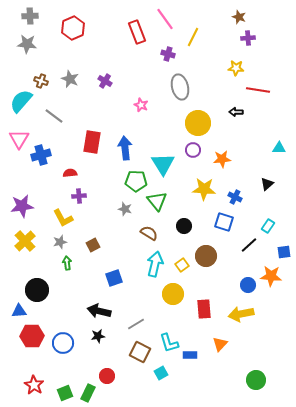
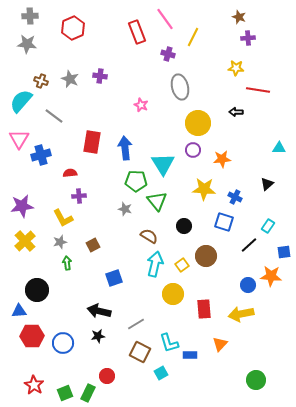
purple cross at (105, 81): moved 5 px left, 5 px up; rotated 24 degrees counterclockwise
brown semicircle at (149, 233): moved 3 px down
